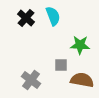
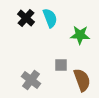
cyan semicircle: moved 3 px left, 2 px down
green star: moved 10 px up
brown semicircle: rotated 60 degrees clockwise
